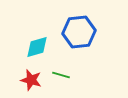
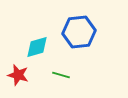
red star: moved 13 px left, 5 px up
